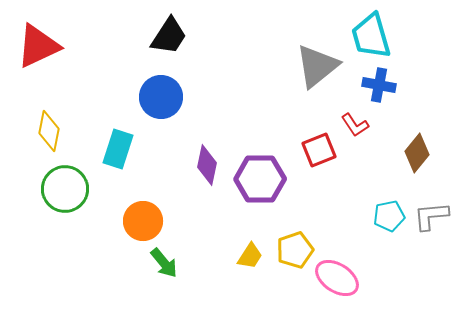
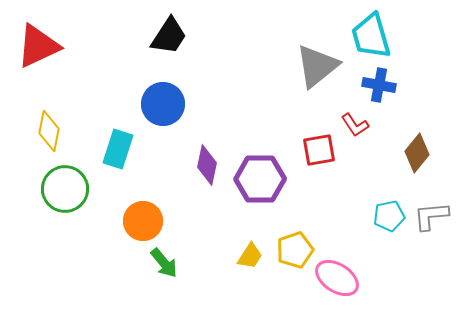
blue circle: moved 2 px right, 7 px down
red square: rotated 12 degrees clockwise
